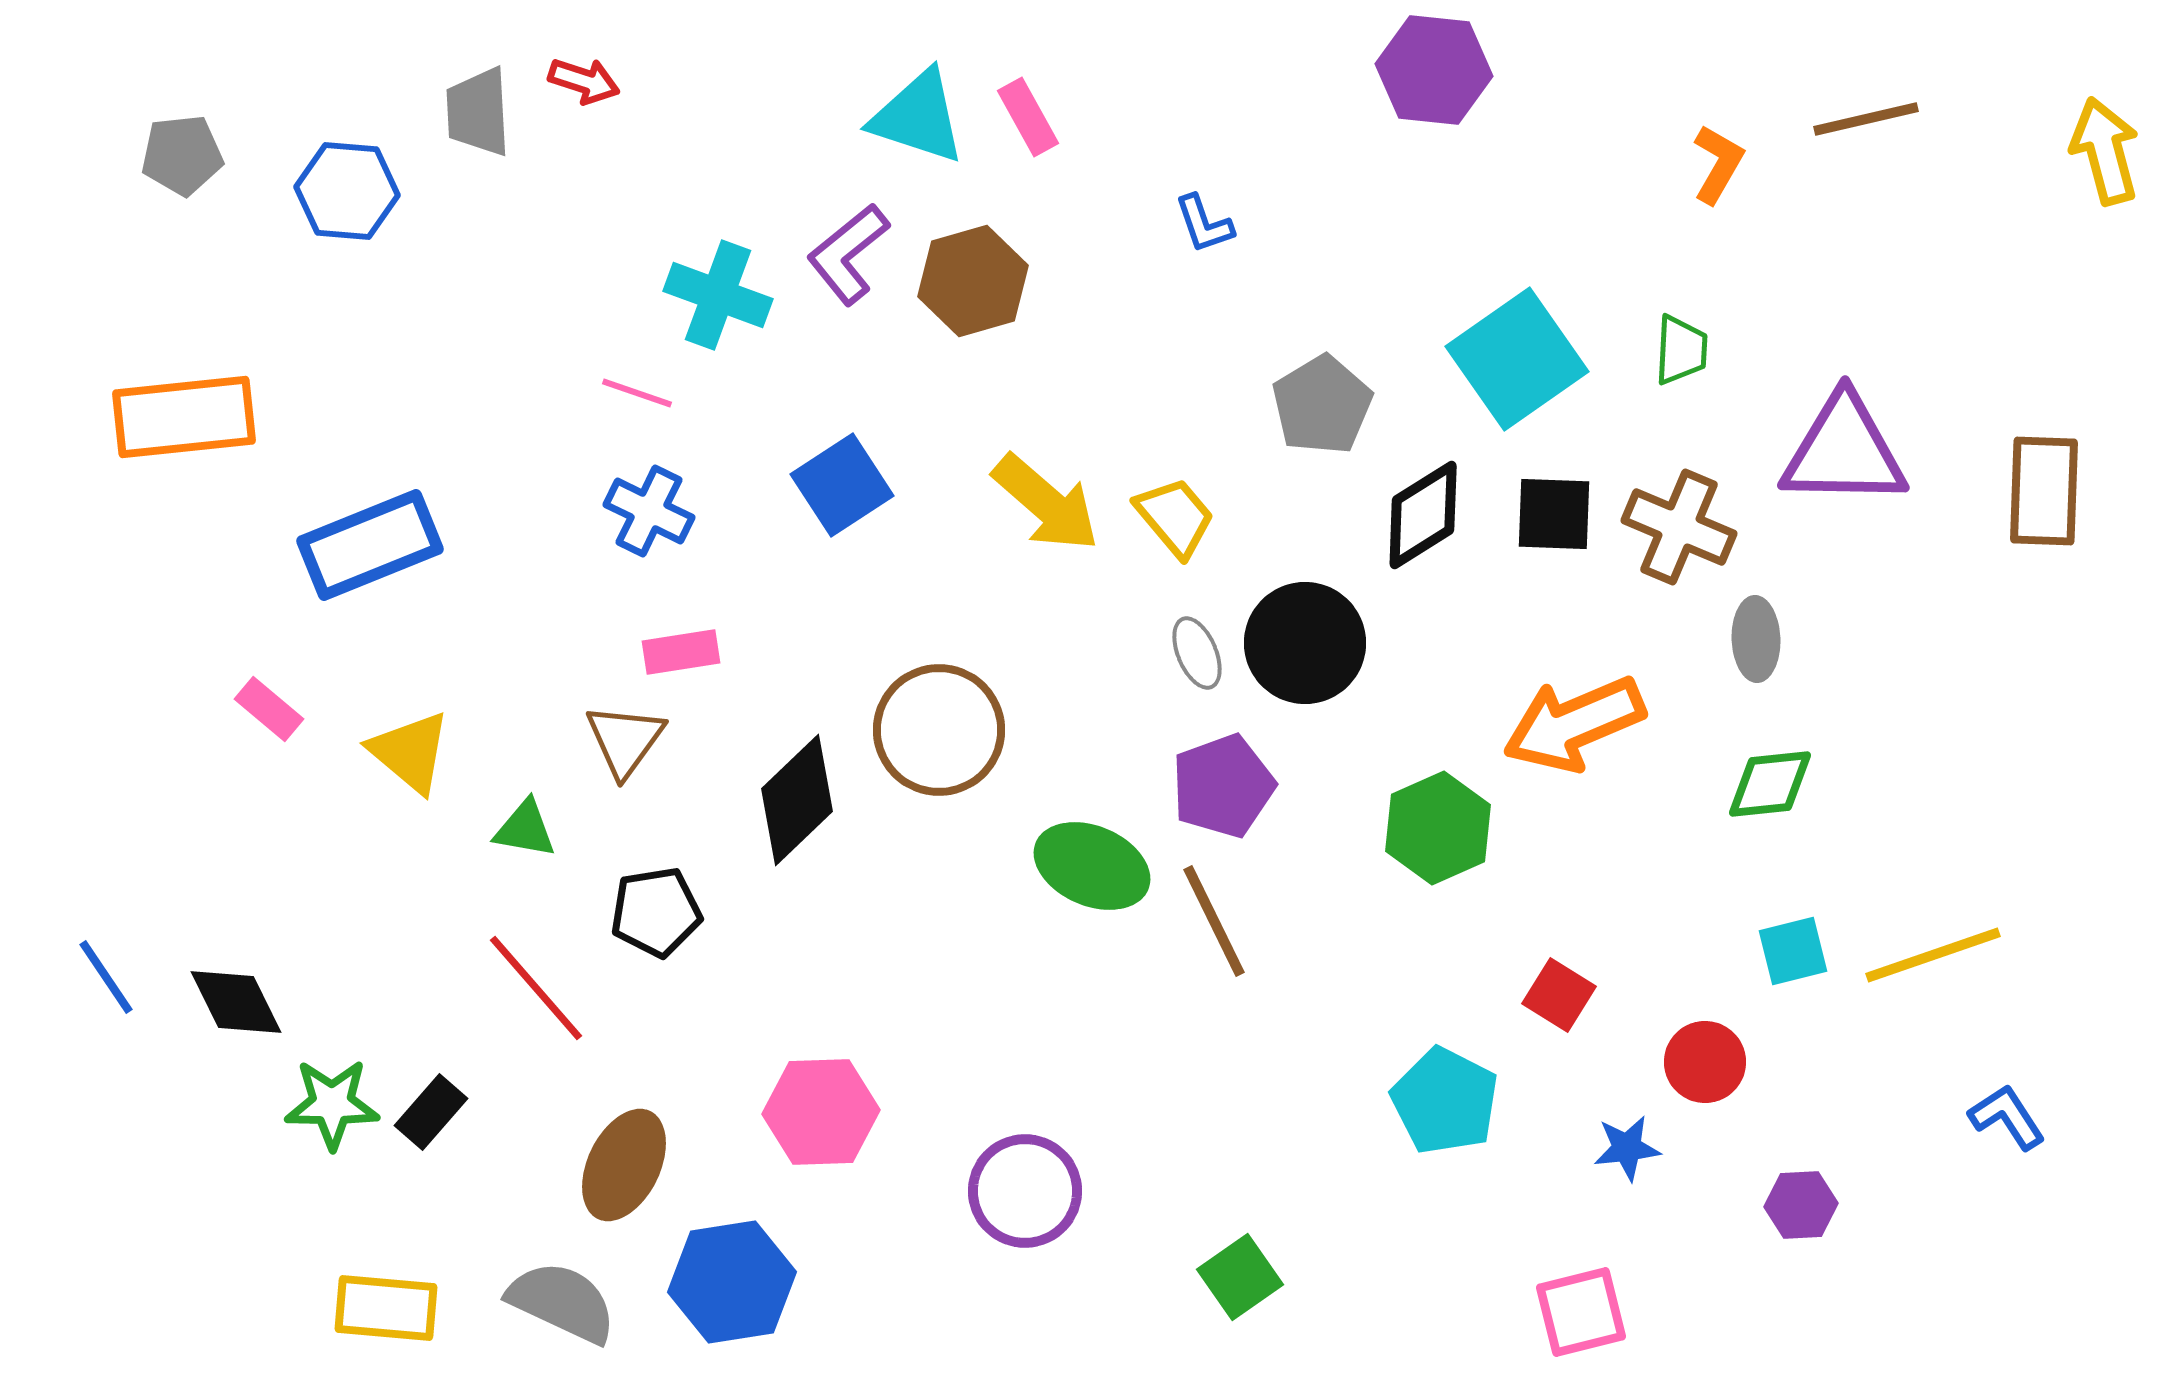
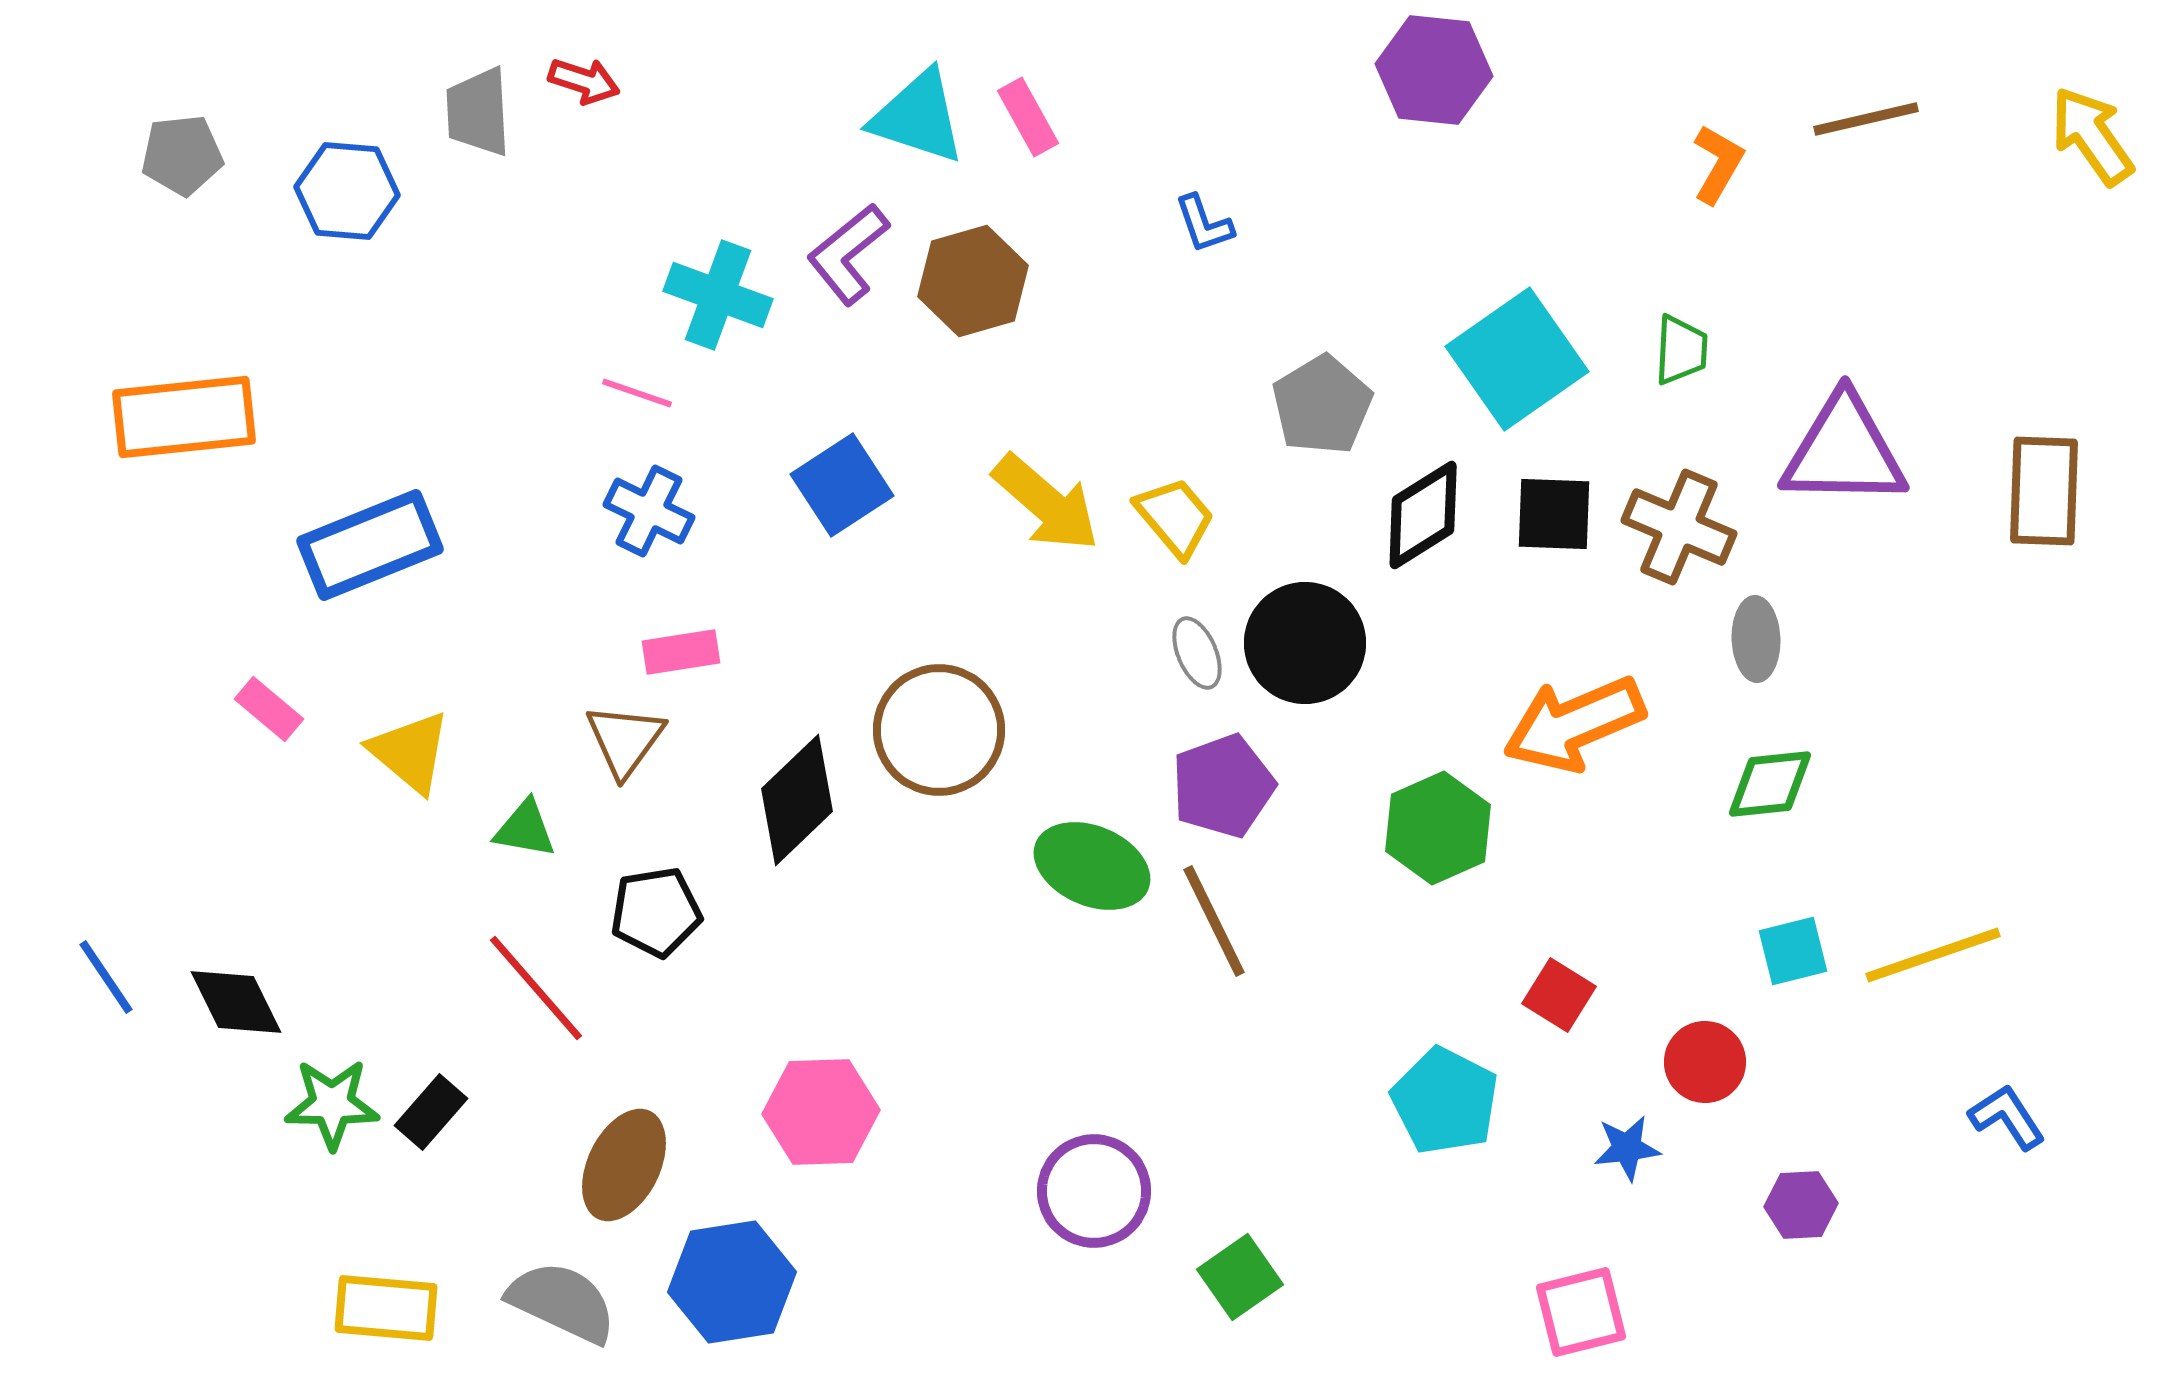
yellow arrow at (2105, 151): moved 13 px left, 15 px up; rotated 20 degrees counterclockwise
purple circle at (1025, 1191): moved 69 px right
